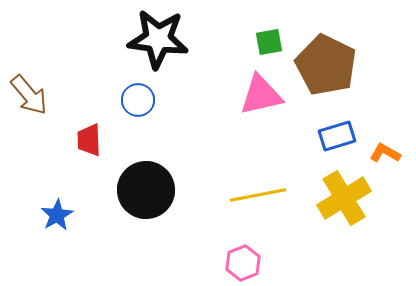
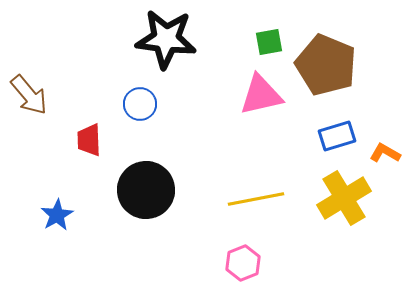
black star: moved 8 px right
brown pentagon: rotated 4 degrees counterclockwise
blue circle: moved 2 px right, 4 px down
yellow line: moved 2 px left, 4 px down
